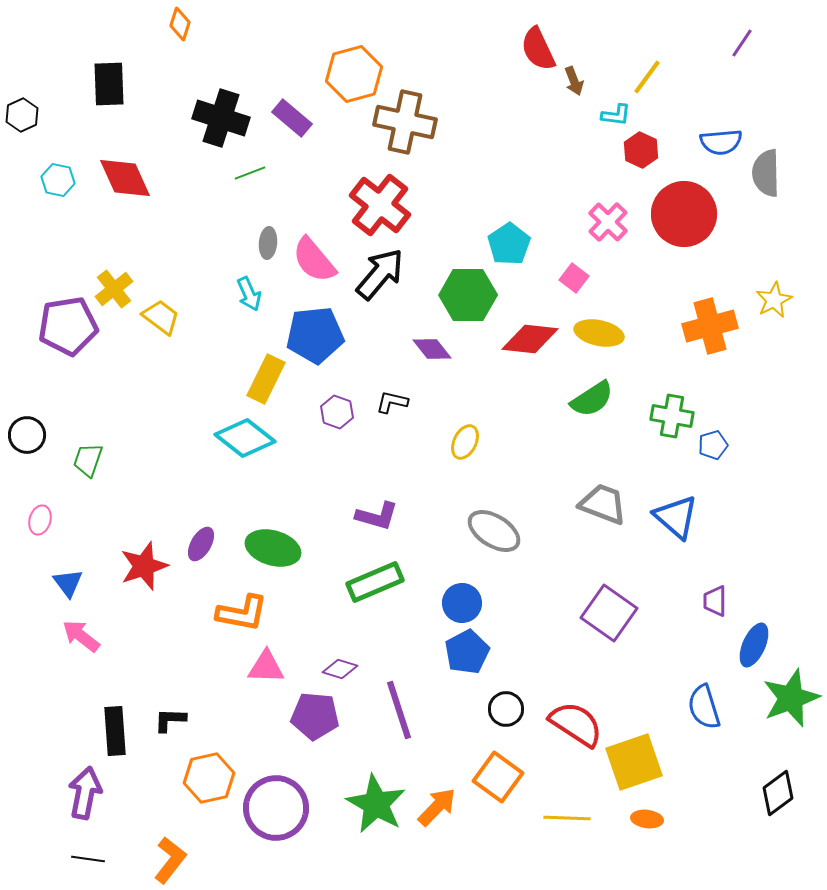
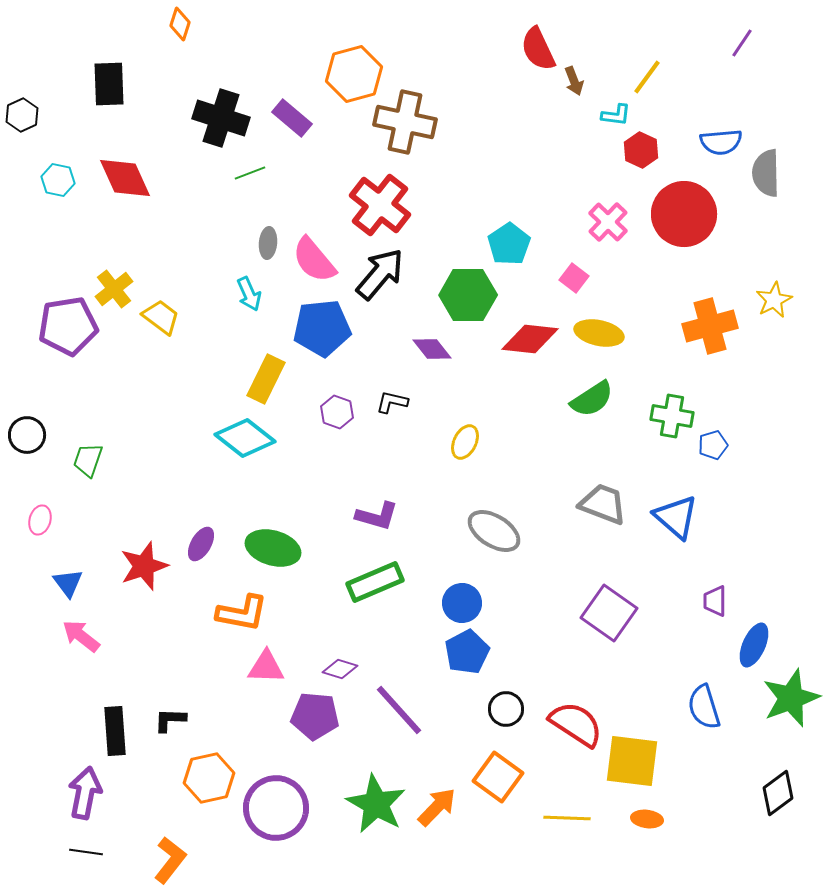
blue pentagon at (315, 335): moved 7 px right, 7 px up
purple line at (399, 710): rotated 24 degrees counterclockwise
yellow square at (634, 762): moved 2 px left, 1 px up; rotated 26 degrees clockwise
black line at (88, 859): moved 2 px left, 7 px up
